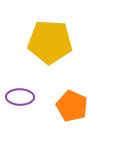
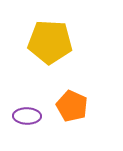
purple ellipse: moved 7 px right, 19 px down
